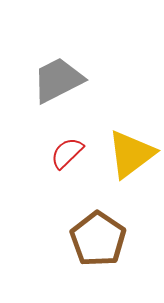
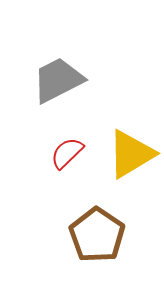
yellow triangle: rotated 6 degrees clockwise
brown pentagon: moved 1 px left, 4 px up
